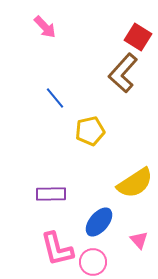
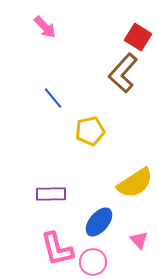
blue line: moved 2 px left
